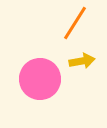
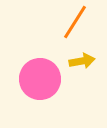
orange line: moved 1 px up
